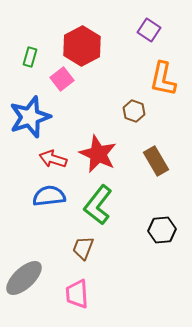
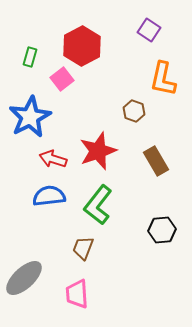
blue star: rotated 9 degrees counterclockwise
red star: moved 3 px up; rotated 27 degrees clockwise
